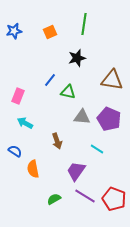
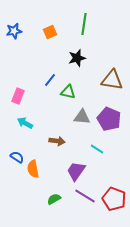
brown arrow: rotated 63 degrees counterclockwise
blue semicircle: moved 2 px right, 6 px down
